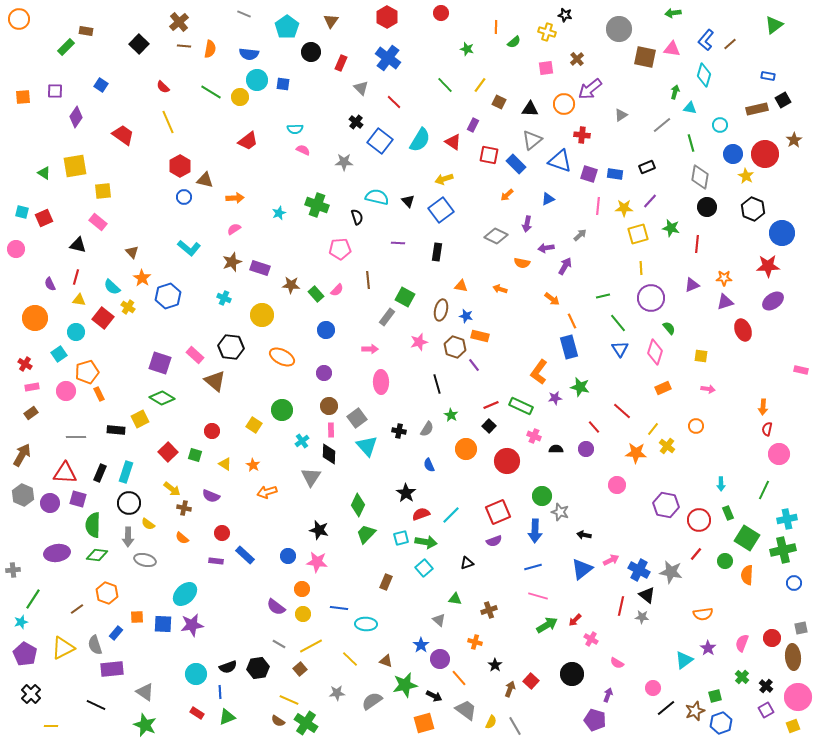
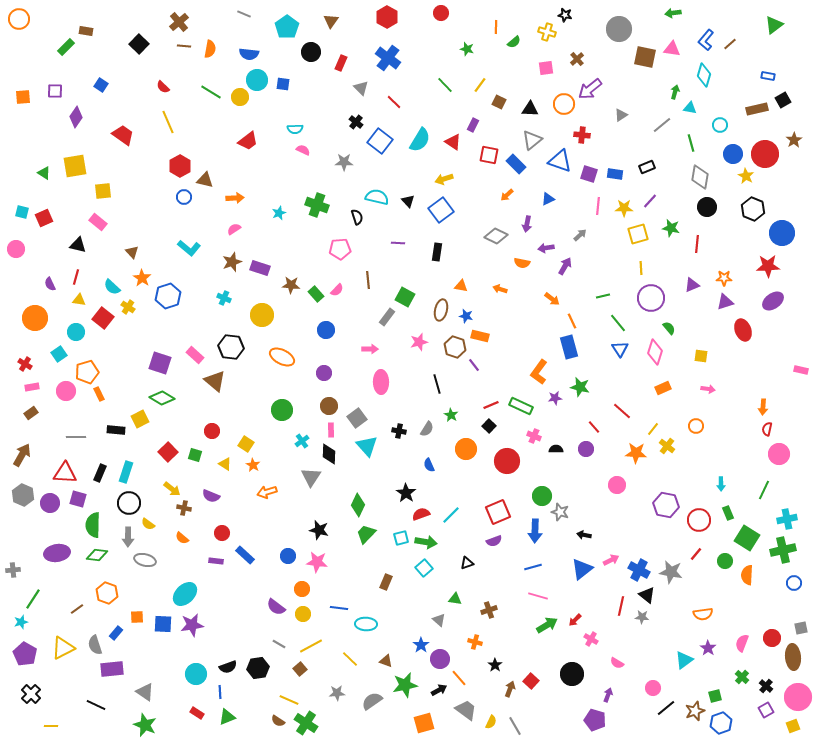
yellow square at (254, 425): moved 8 px left, 19 px down
black arrow at (434, 696): moved 5 px right, 6 px up; rotated 56 degrees counterclockwise
